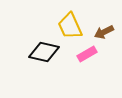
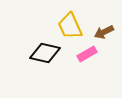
black diamond: moved 1 px right, 1 px down
